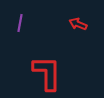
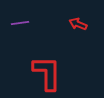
purple line: rotated 72 degrees clockwise
